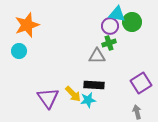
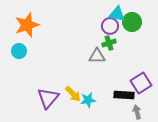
black rectangle: moved 30 px right, 10 px down
purple triangle: rotated 15 degrees clockwise
